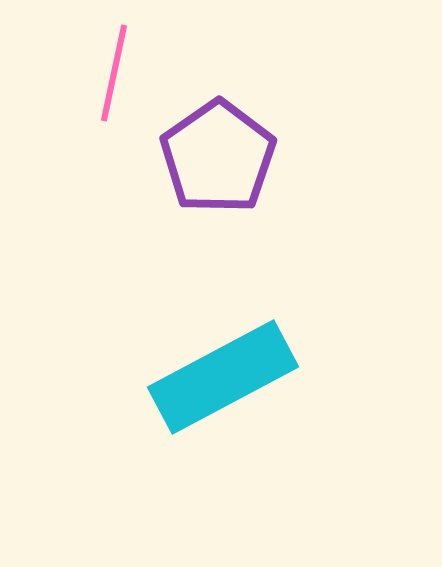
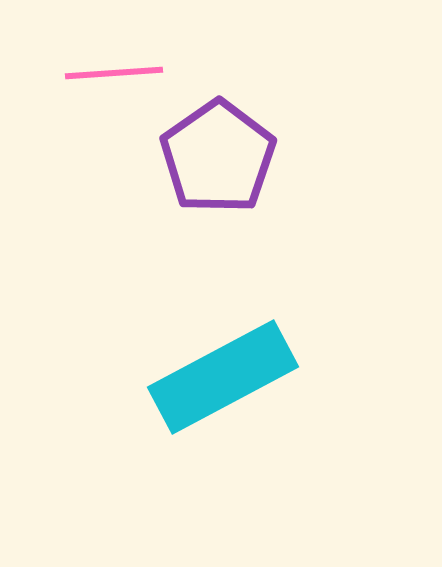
pink line: rotated 74 degrees clockwise
